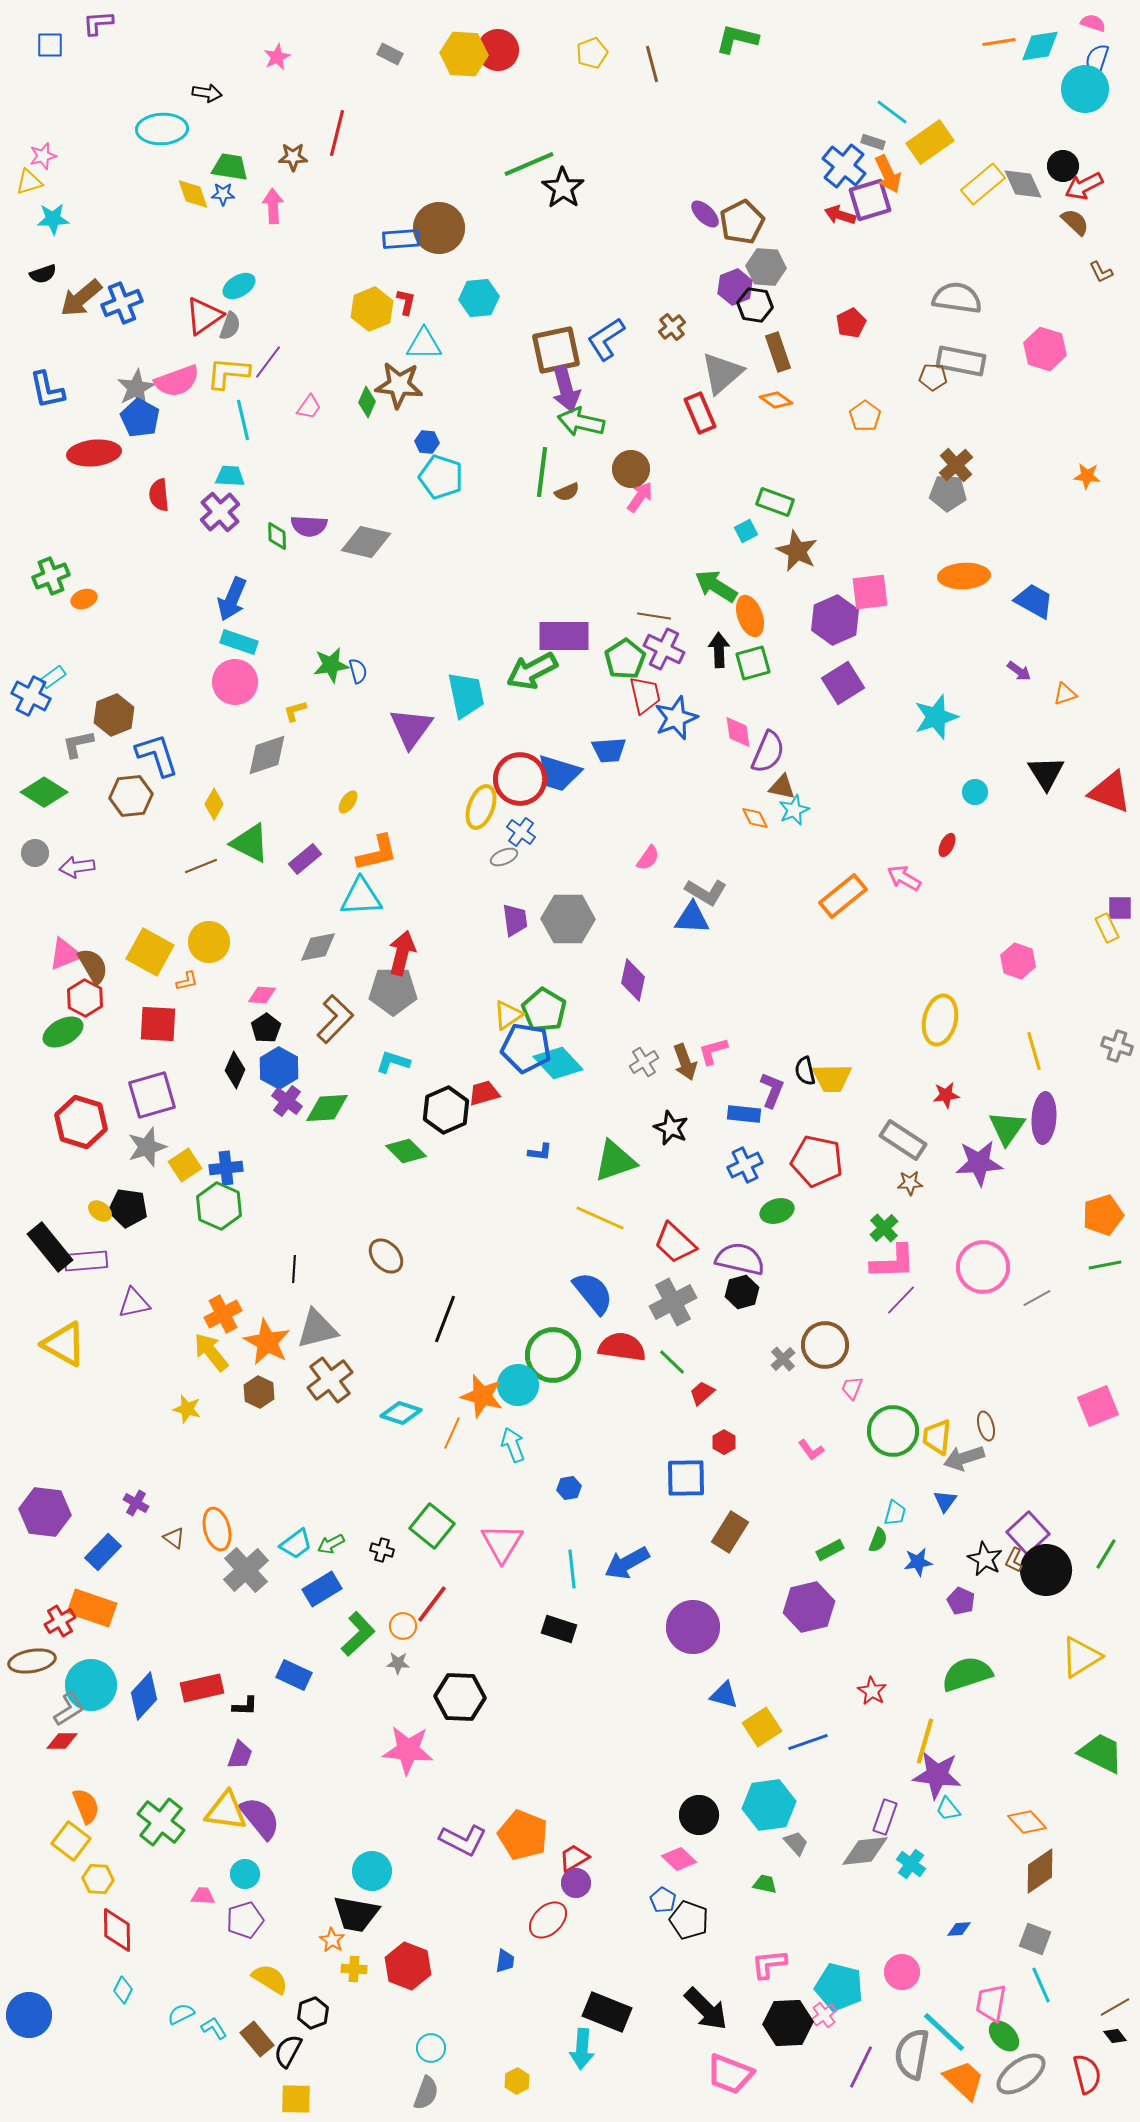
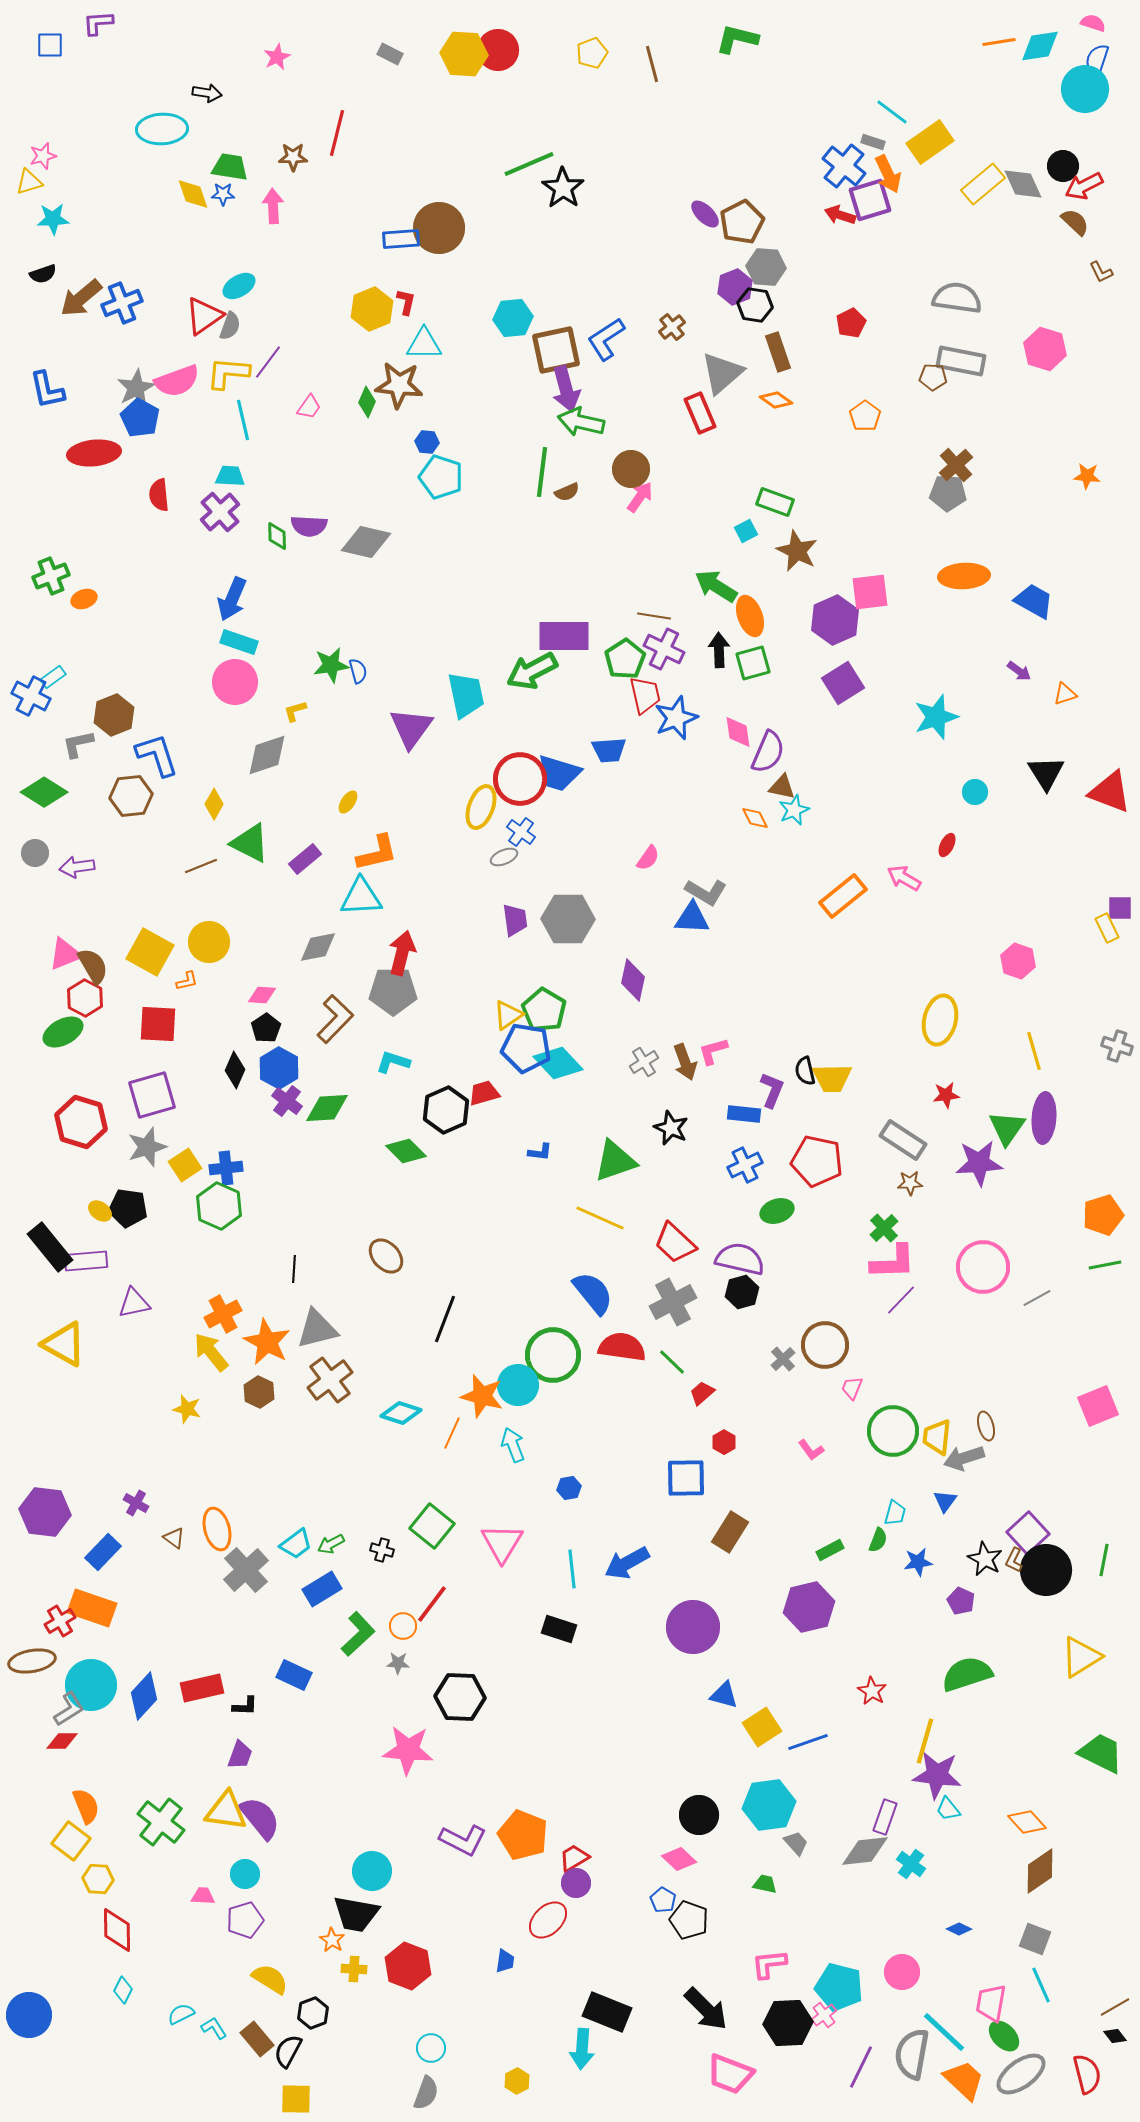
cyan hexagon at (479, 298): moved 34 px right, 20 px down
green line at (1106, 1554): moved 2 px left, 6 px down; rotated 20 degrees counterclockwise
blue diamond at (959, 1929): rotated 30 degrees clockwise
